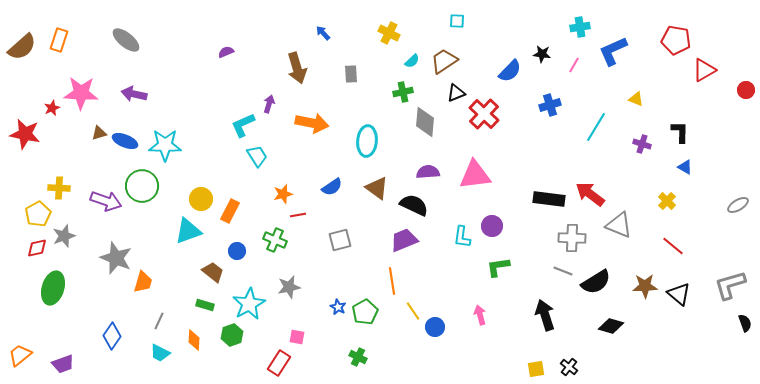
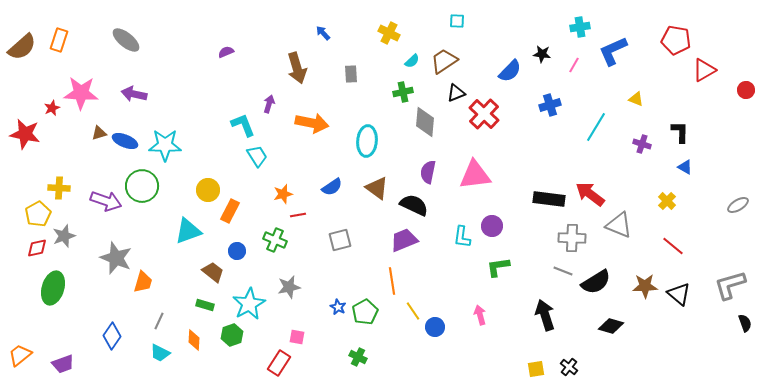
cyan L-shape at (243, 125): rotated 92 degrees clockwise
purple semicircle at (428, 172): rotated 75 degrees counterclockwise
yellow circle at (201, 199): moved 7 px right, 9 px up
